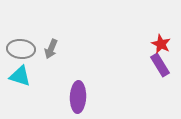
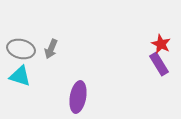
gray ellipse: rotated 8 degrees clockwise
purple rectangle: moved 1 px left, 1 px up
purple ellipse: rotated 8 degrees clockwise
